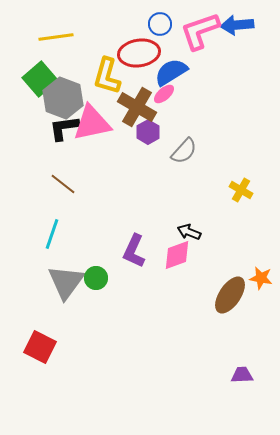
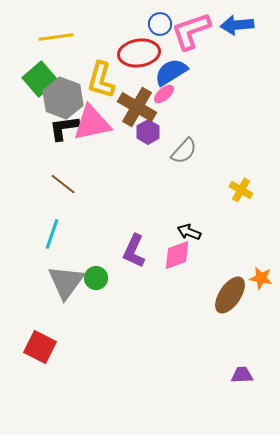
pink L-shape: moved 9 px left
yellow L-shape: moved 6 px left, 4 px down
